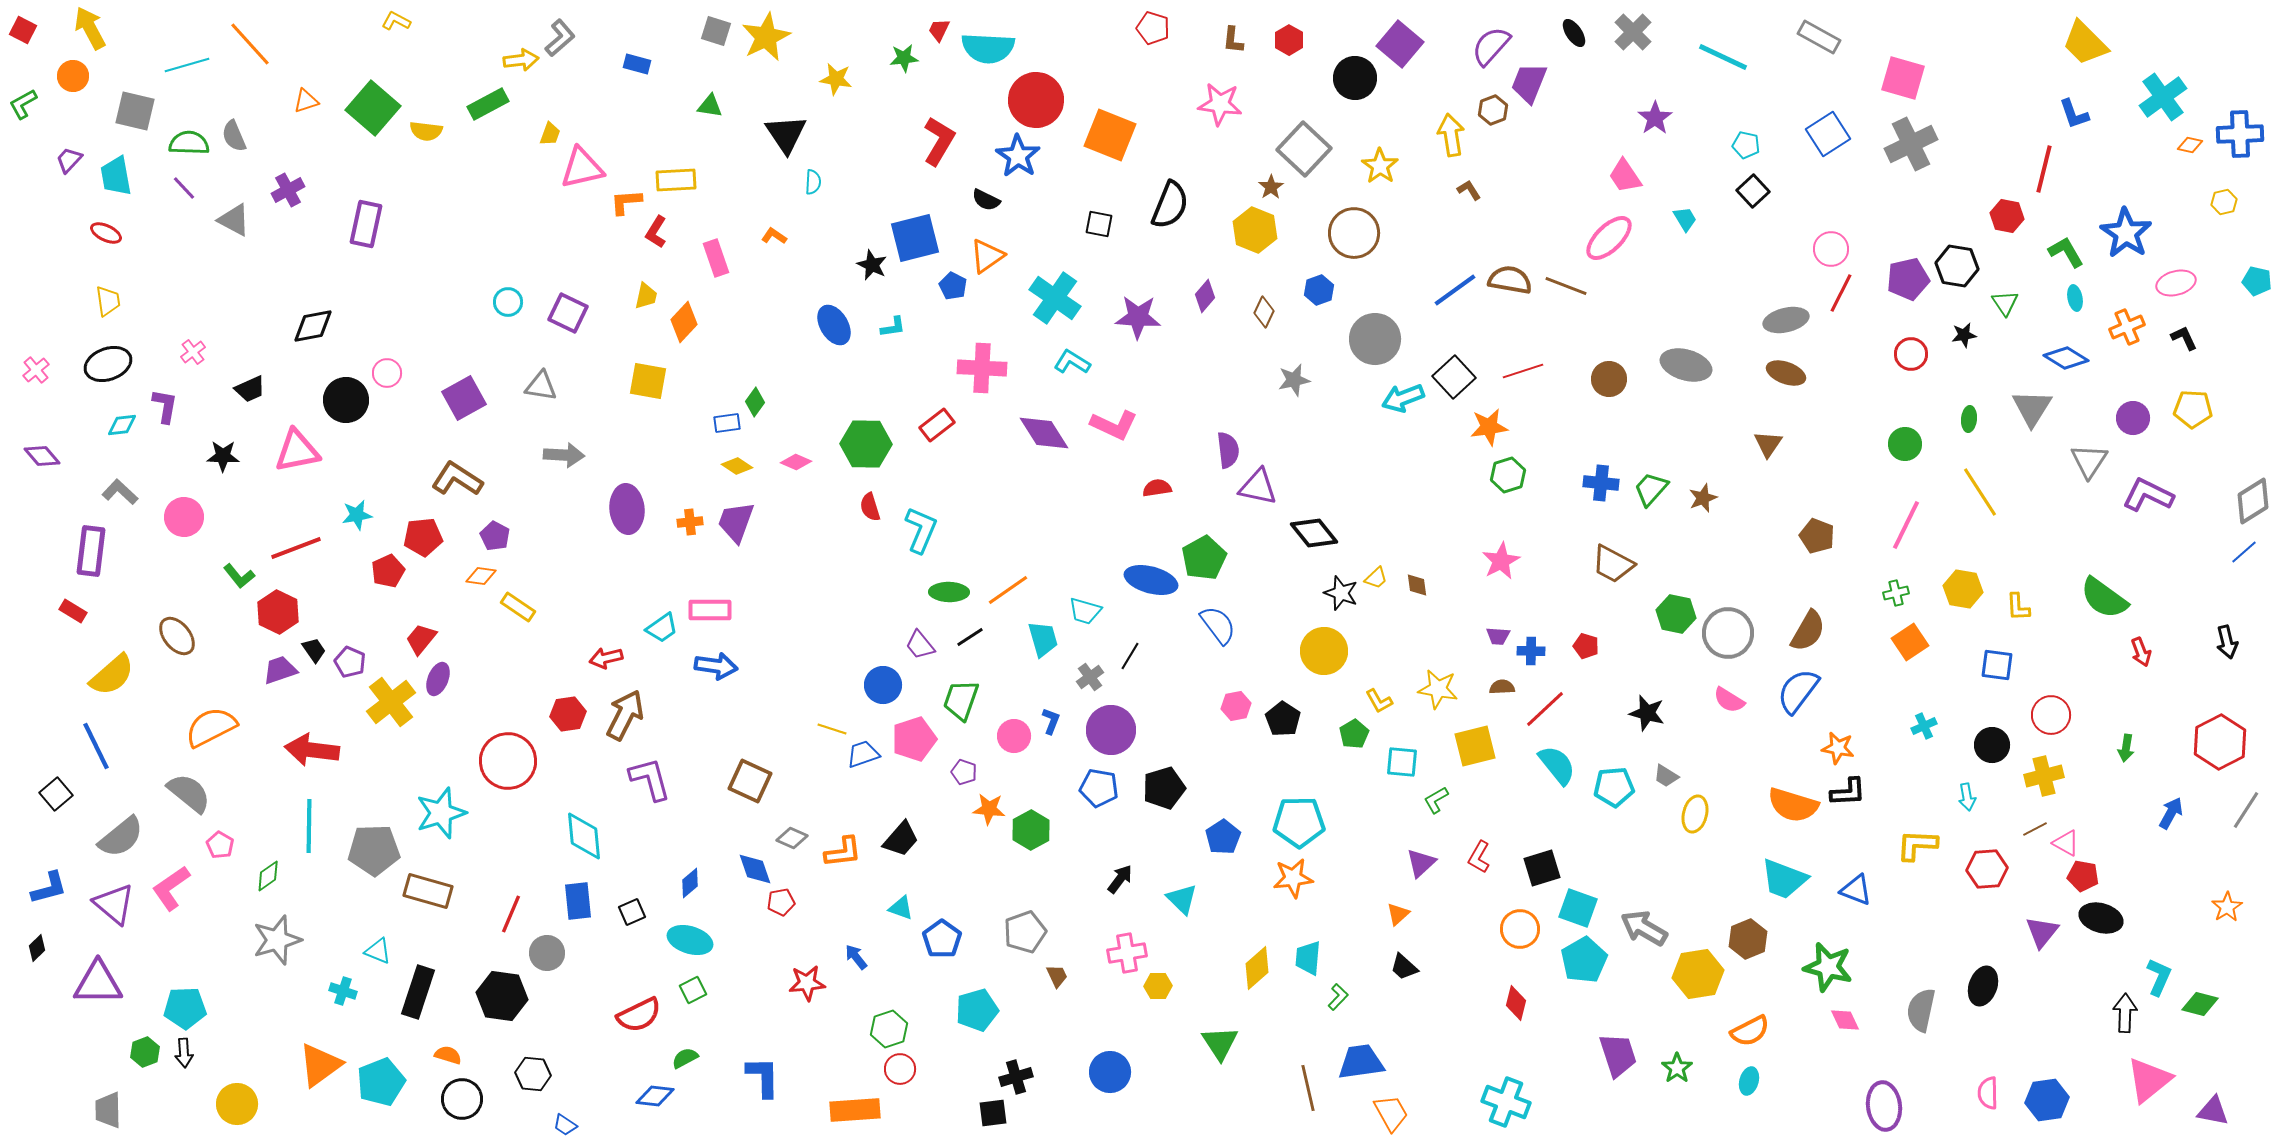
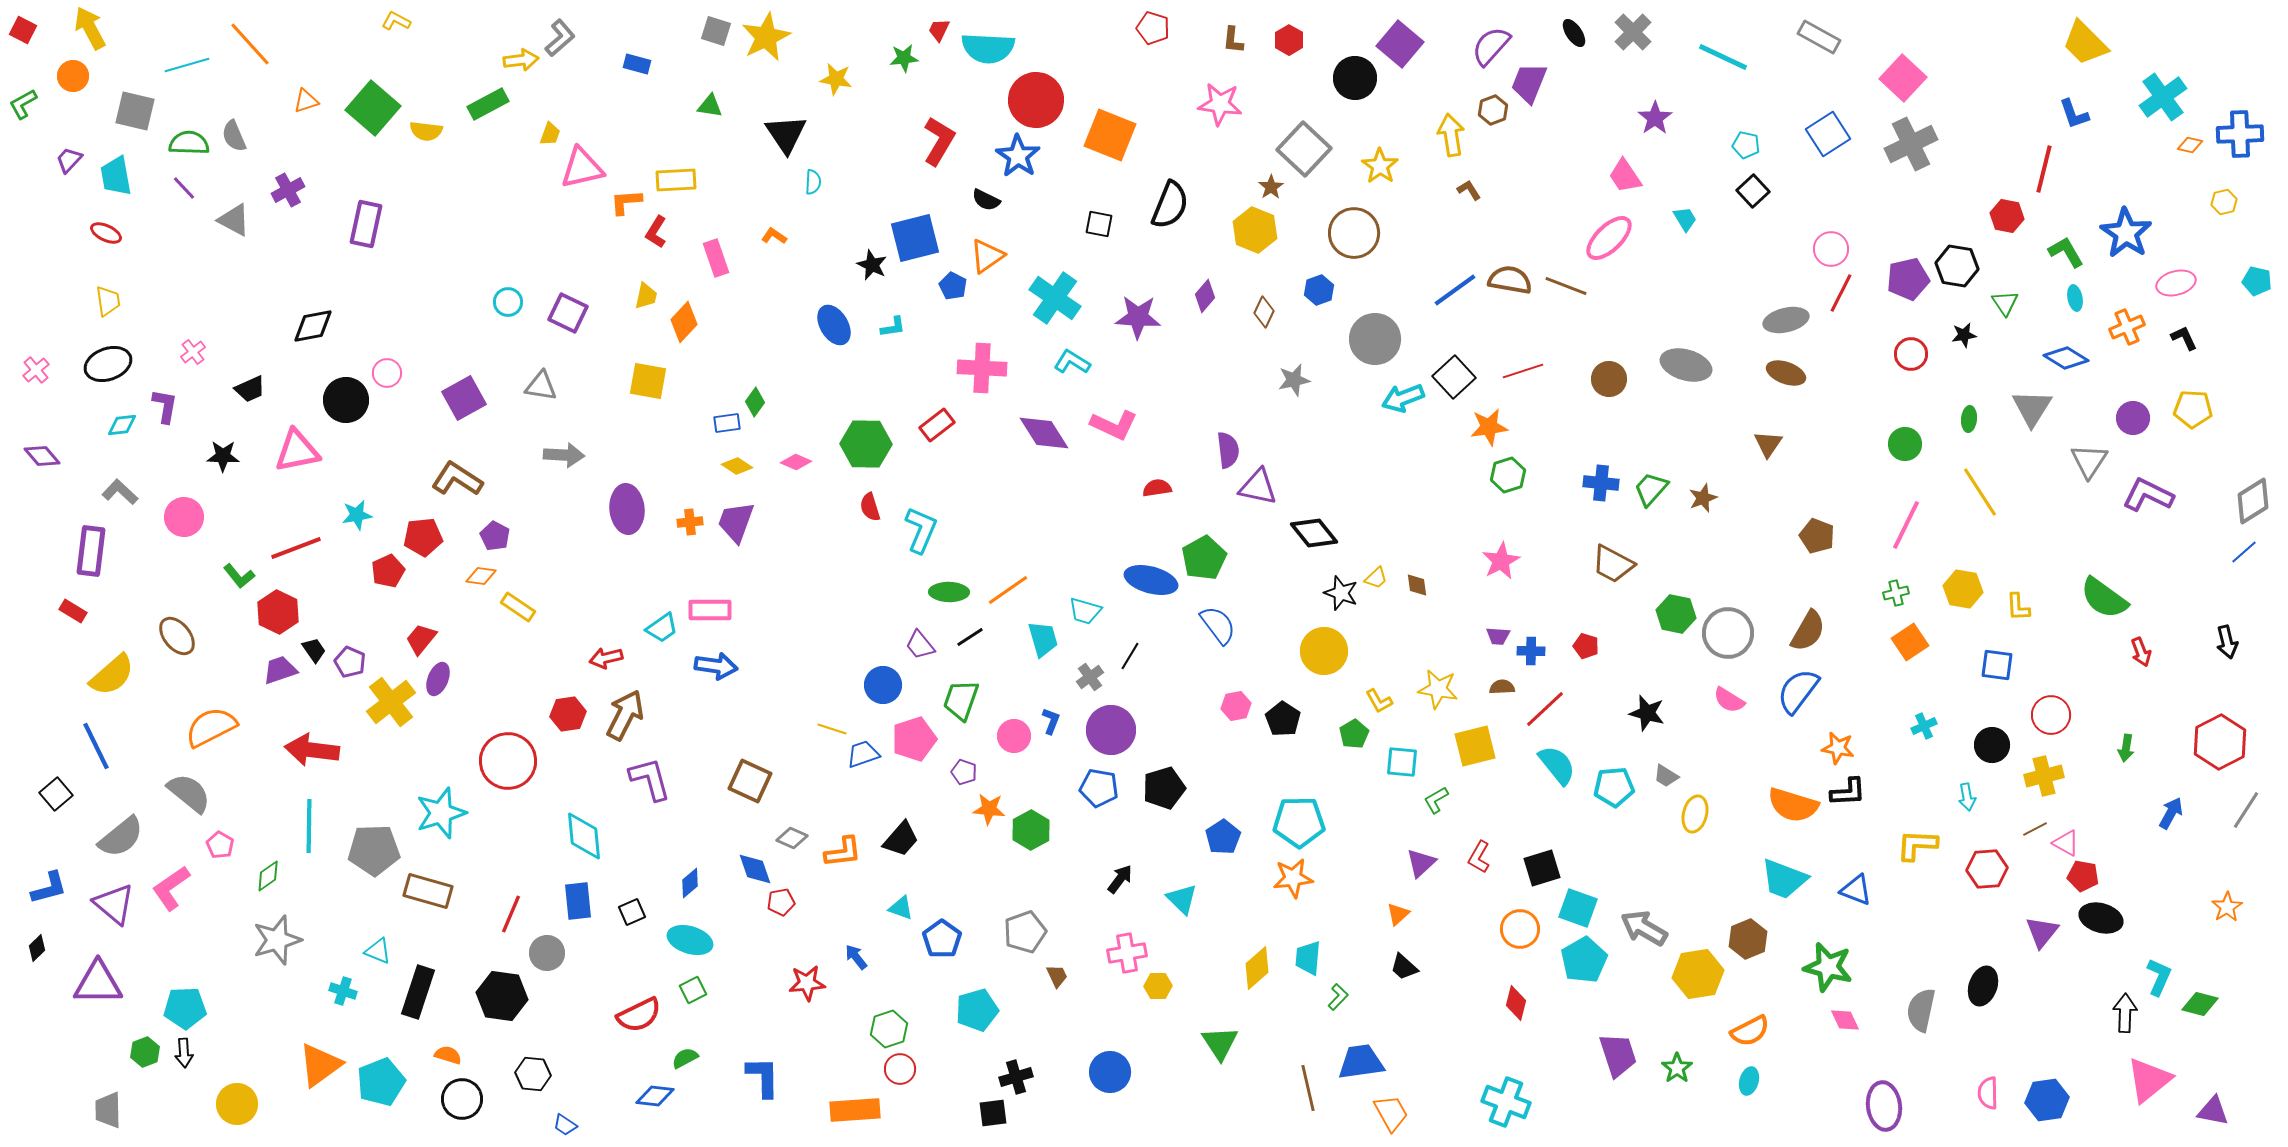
pink square at (1903, 78): rotated 27 degrees clockwise
